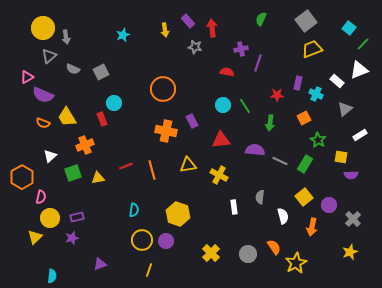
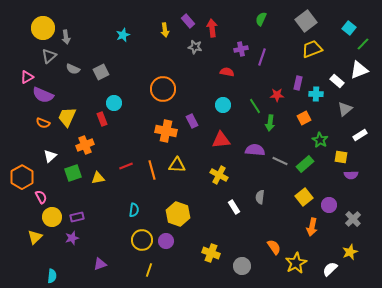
purple line at (258, 63): moved 4 px right, 6 px up
cyan cross at (316, 94): rotated 24 degrees counterclockwise
green line at (245, 106): moved 10 px right
yellow trapezoid at (67, 117): rotated 55 degrees clockwise
green star at (318, 140): moved 2 px right
green rectangle at (305, 164): rotated 18 degrees clockwise
yellow triangle at (188, 165): moved 11 px left; rotated 12 degrees clockwise
pink semicircle at (41, 197): rotated 40 degrees counterclockwise
white rectangle at (234, 207): rotated 24 degrees counterclockwise
white semicircle at (283, 216): moved 47 px right, 53 px down; rotated 119 degrees counterclockwise
yellow circle at (50, 218): moved 2 px right, 1 px up
yellow cross at (211, 253): rotated 24 degrees counterclockwise
gray circle at (248, 254): moved 6 px left, 12 px down
